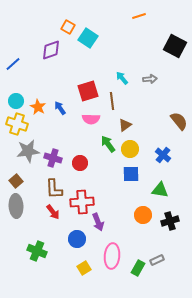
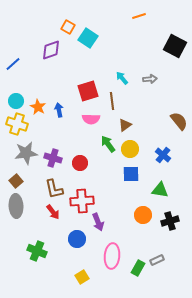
blue arrow: moved 1 px left, 2 px down; rotated 24 degrees clockwise
gray star: moved 2 px left, 2 px down
brown L-shape: rotated 10 degrees counterclockwise
red cross: moved 1 px up
yellow square: moved 2 px left, 9 px down
